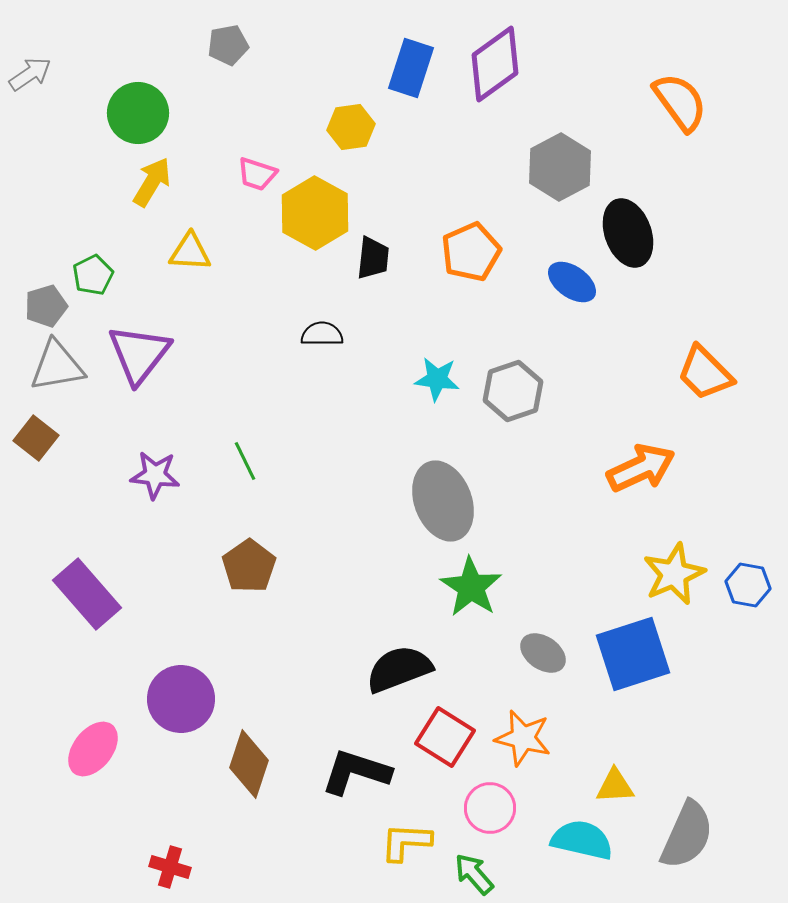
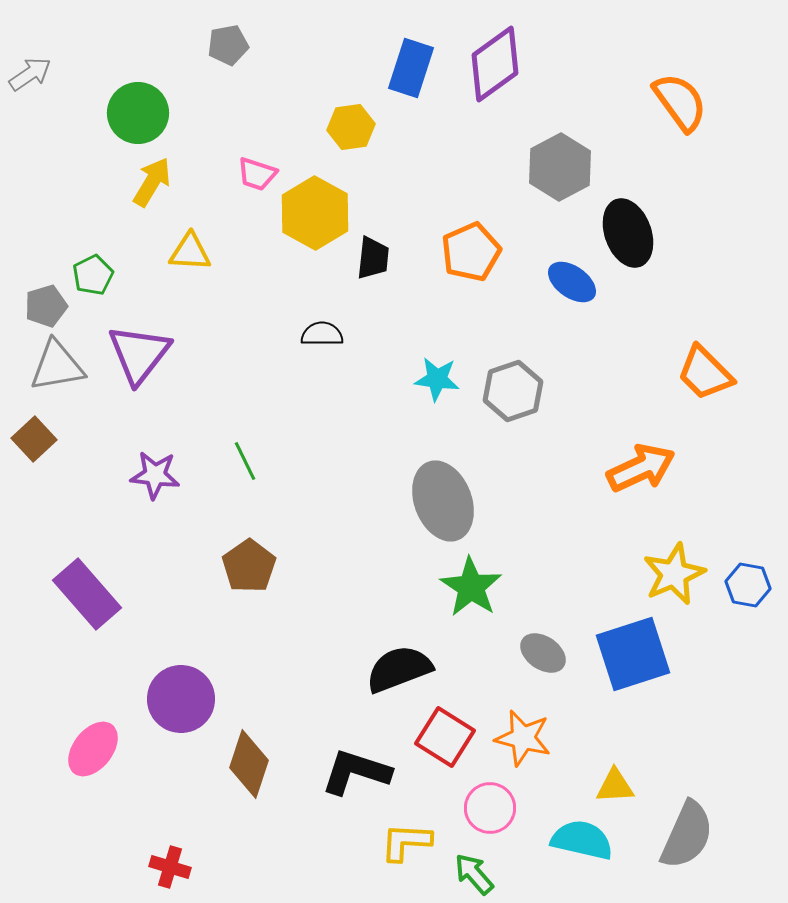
brown square at (36, 438): moved 2 px left, 1 px down; rotated 9 degrees clockwise
